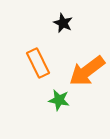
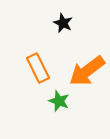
orange rectangle: moved 5 px down
green star: moved 1 px down; rotated 10 degrees clockwise
